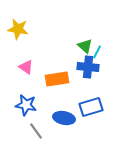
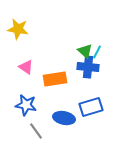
green triangle: moved 5 px down
orange rectangle: moved 2 px left
